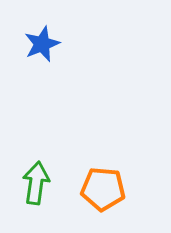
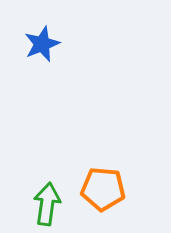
green arrow: moved 11 px right, 21 px down
